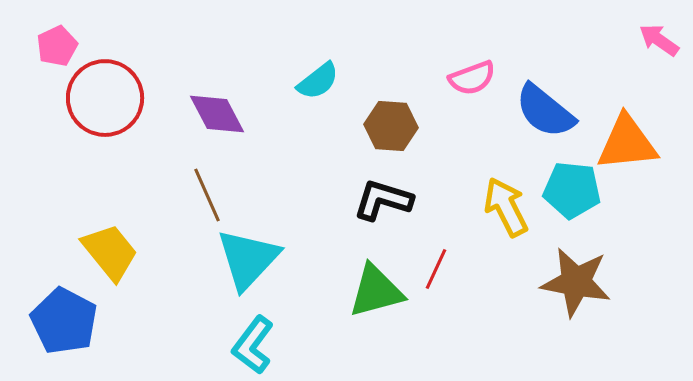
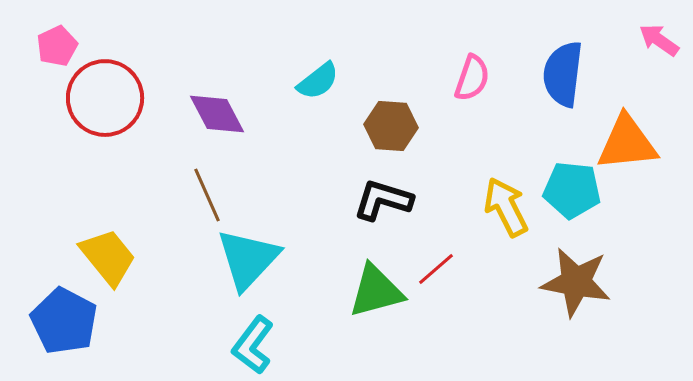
pink semicircle: rotated 51 degrees counterclockwise
blue semicircle: moved 18 px right, 37 px up; rotated 58 degrees clockwise
yellow trapezoid: moved 2 px left, 5 px down
red line: rotated 24 degrees clockwise
